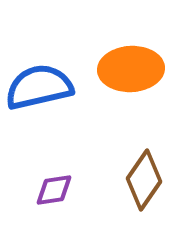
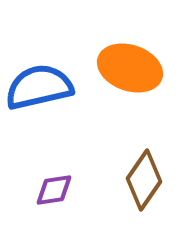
orange ellipse: moved 1 px left, 1 px up; rotated 22 degrees clockwise
